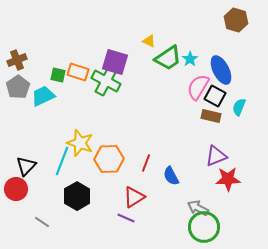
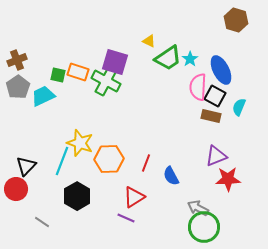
pink semicircle: rotated 28 degrees counterclockwise
